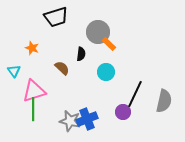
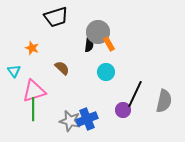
orange rectangle: rotated 16 degrees clockwise
black semicircle: moved 8 px right, 9 px up
purple circle: moved 2 px up
